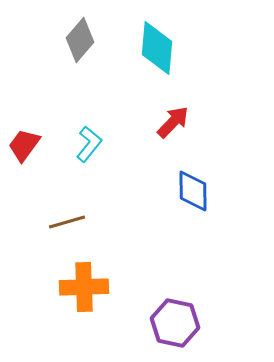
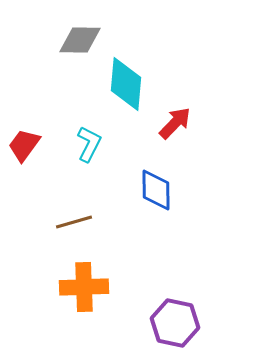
gray diamond: rotated 51 degrees clockwise
cyan diamond: moved 31 px left, 36 px down
red arrow: moved 2 px right, 1 px down
cyan L-shape: rotated 12 degrees counterclockwise
blue diamond: moved 37 px left, 1 px up
brown line: moved 7 px right
